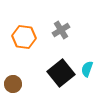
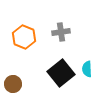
gray cross: moved 2 px down; rotated 24 degrees clockwise
orange hexagon: rotated 15 degrees clockwise
cyan semicircle: rotated 21 degrees counterclockwise
